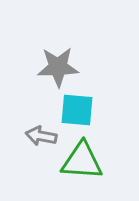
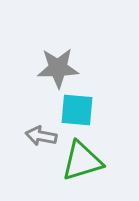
gray star: moved 1 px down
green triangle: rotated 21 degrees counterclockwise
